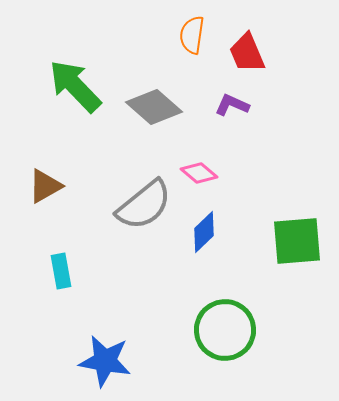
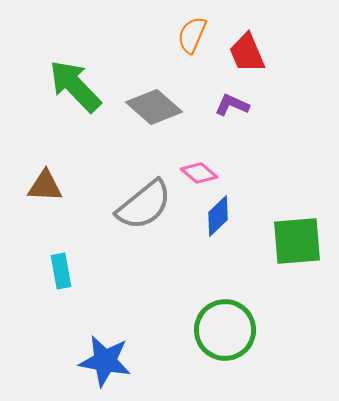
orange semicircle: rotated 15 degrees clockwise
brown triangle: rotated 33 degrees clockwise
blue diamond: moved 14 px right, 16 px up
